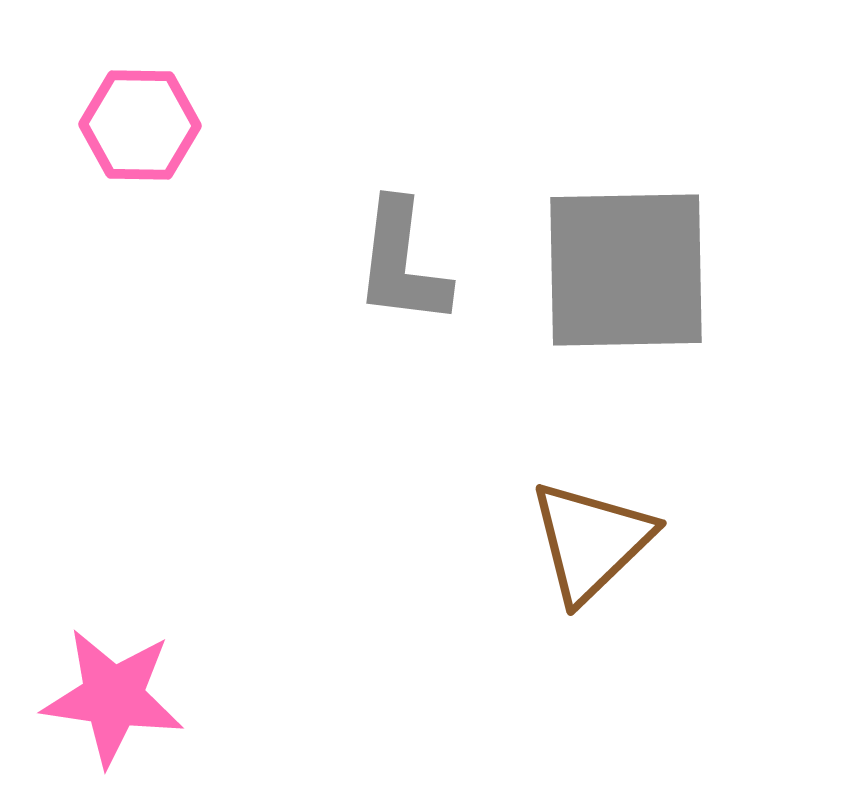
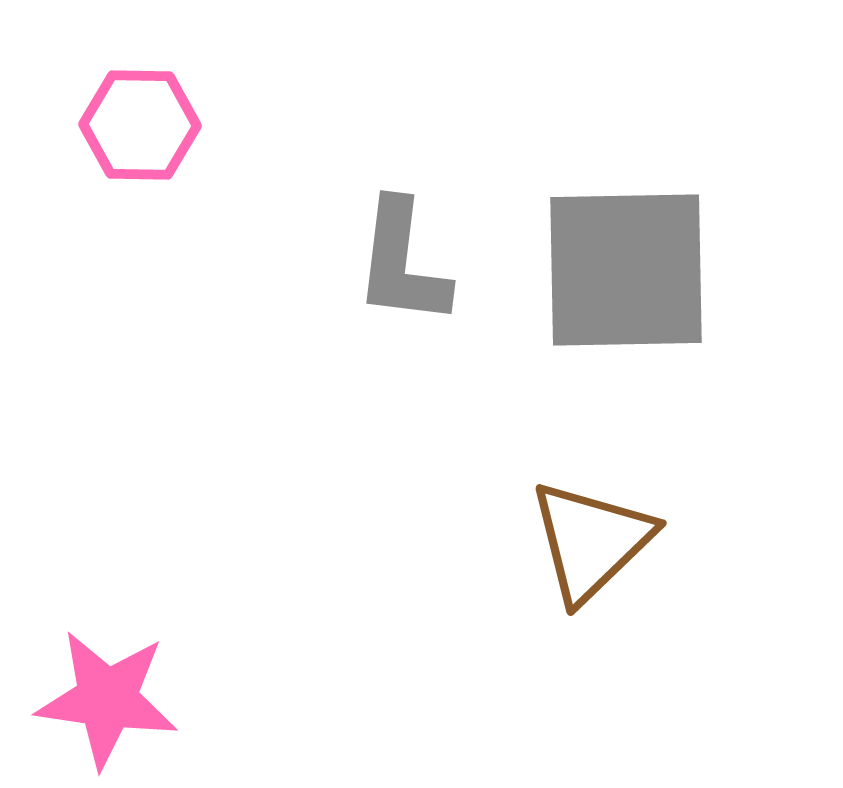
pink star: moved 6 px left, 2 px down
